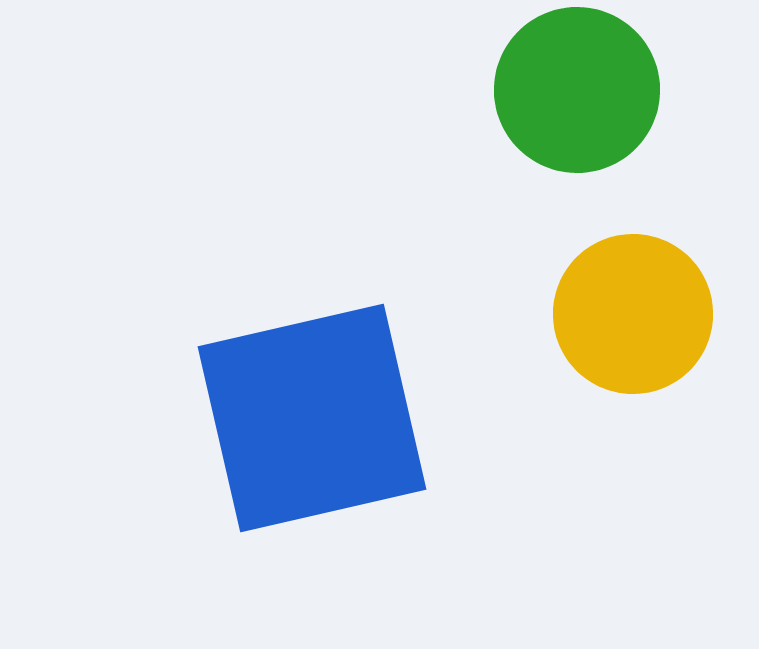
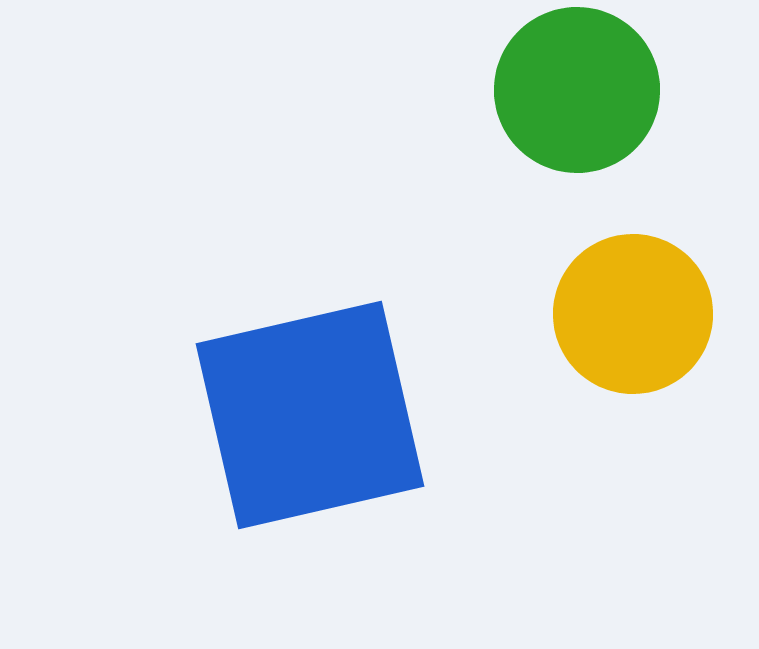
blue square: moved 2 px left, 3 px up
